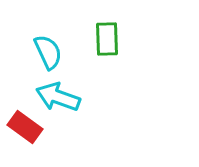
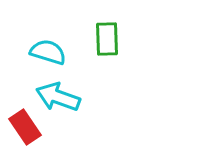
cyan semicircle: rotated 48 degrees counterclockwise
red rectangle: rotated 20 degrees clockwise
